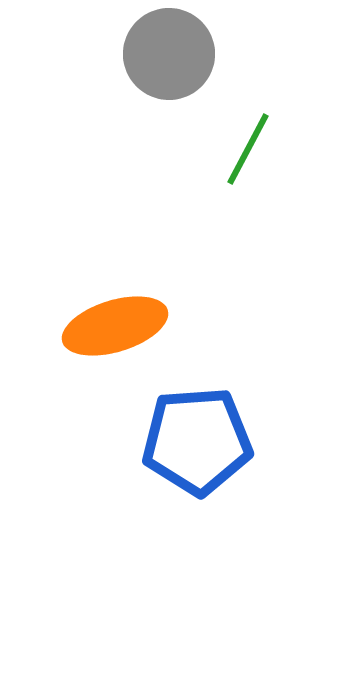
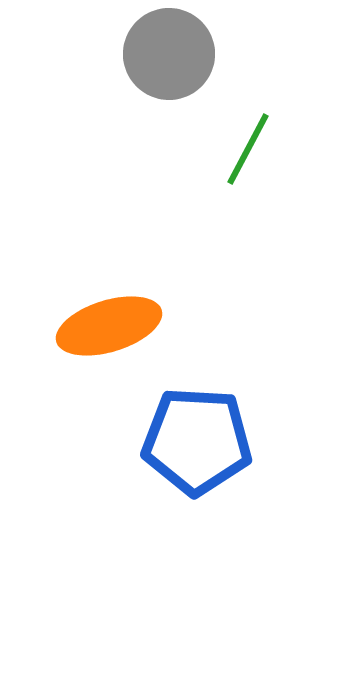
orange ellipse: moved 6 px left
blue pentagon: rotated 7 degrees clockwise
